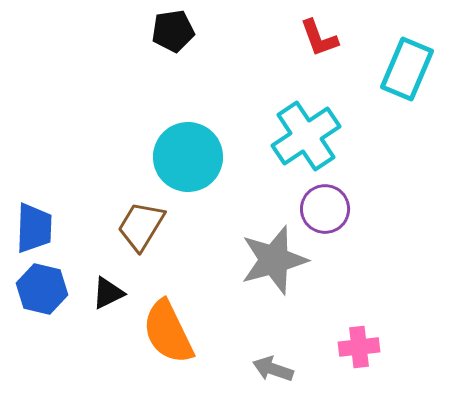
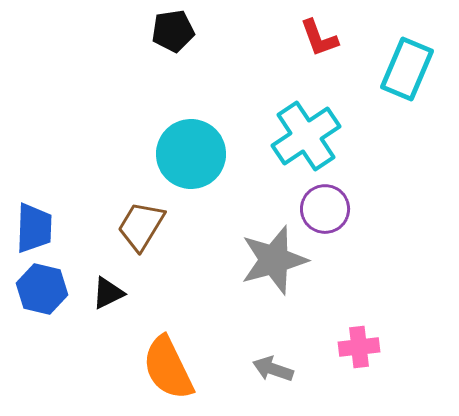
cyan circle: moved 3 px right, 3 px up
orange semicircle: moved 36 px down
